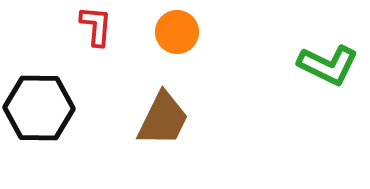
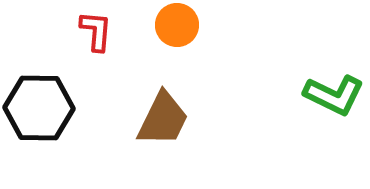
red L-shape: moved 5 px down
orange circle: moved 7 px up
green L-shape: moved 6 px right, 30 px down
